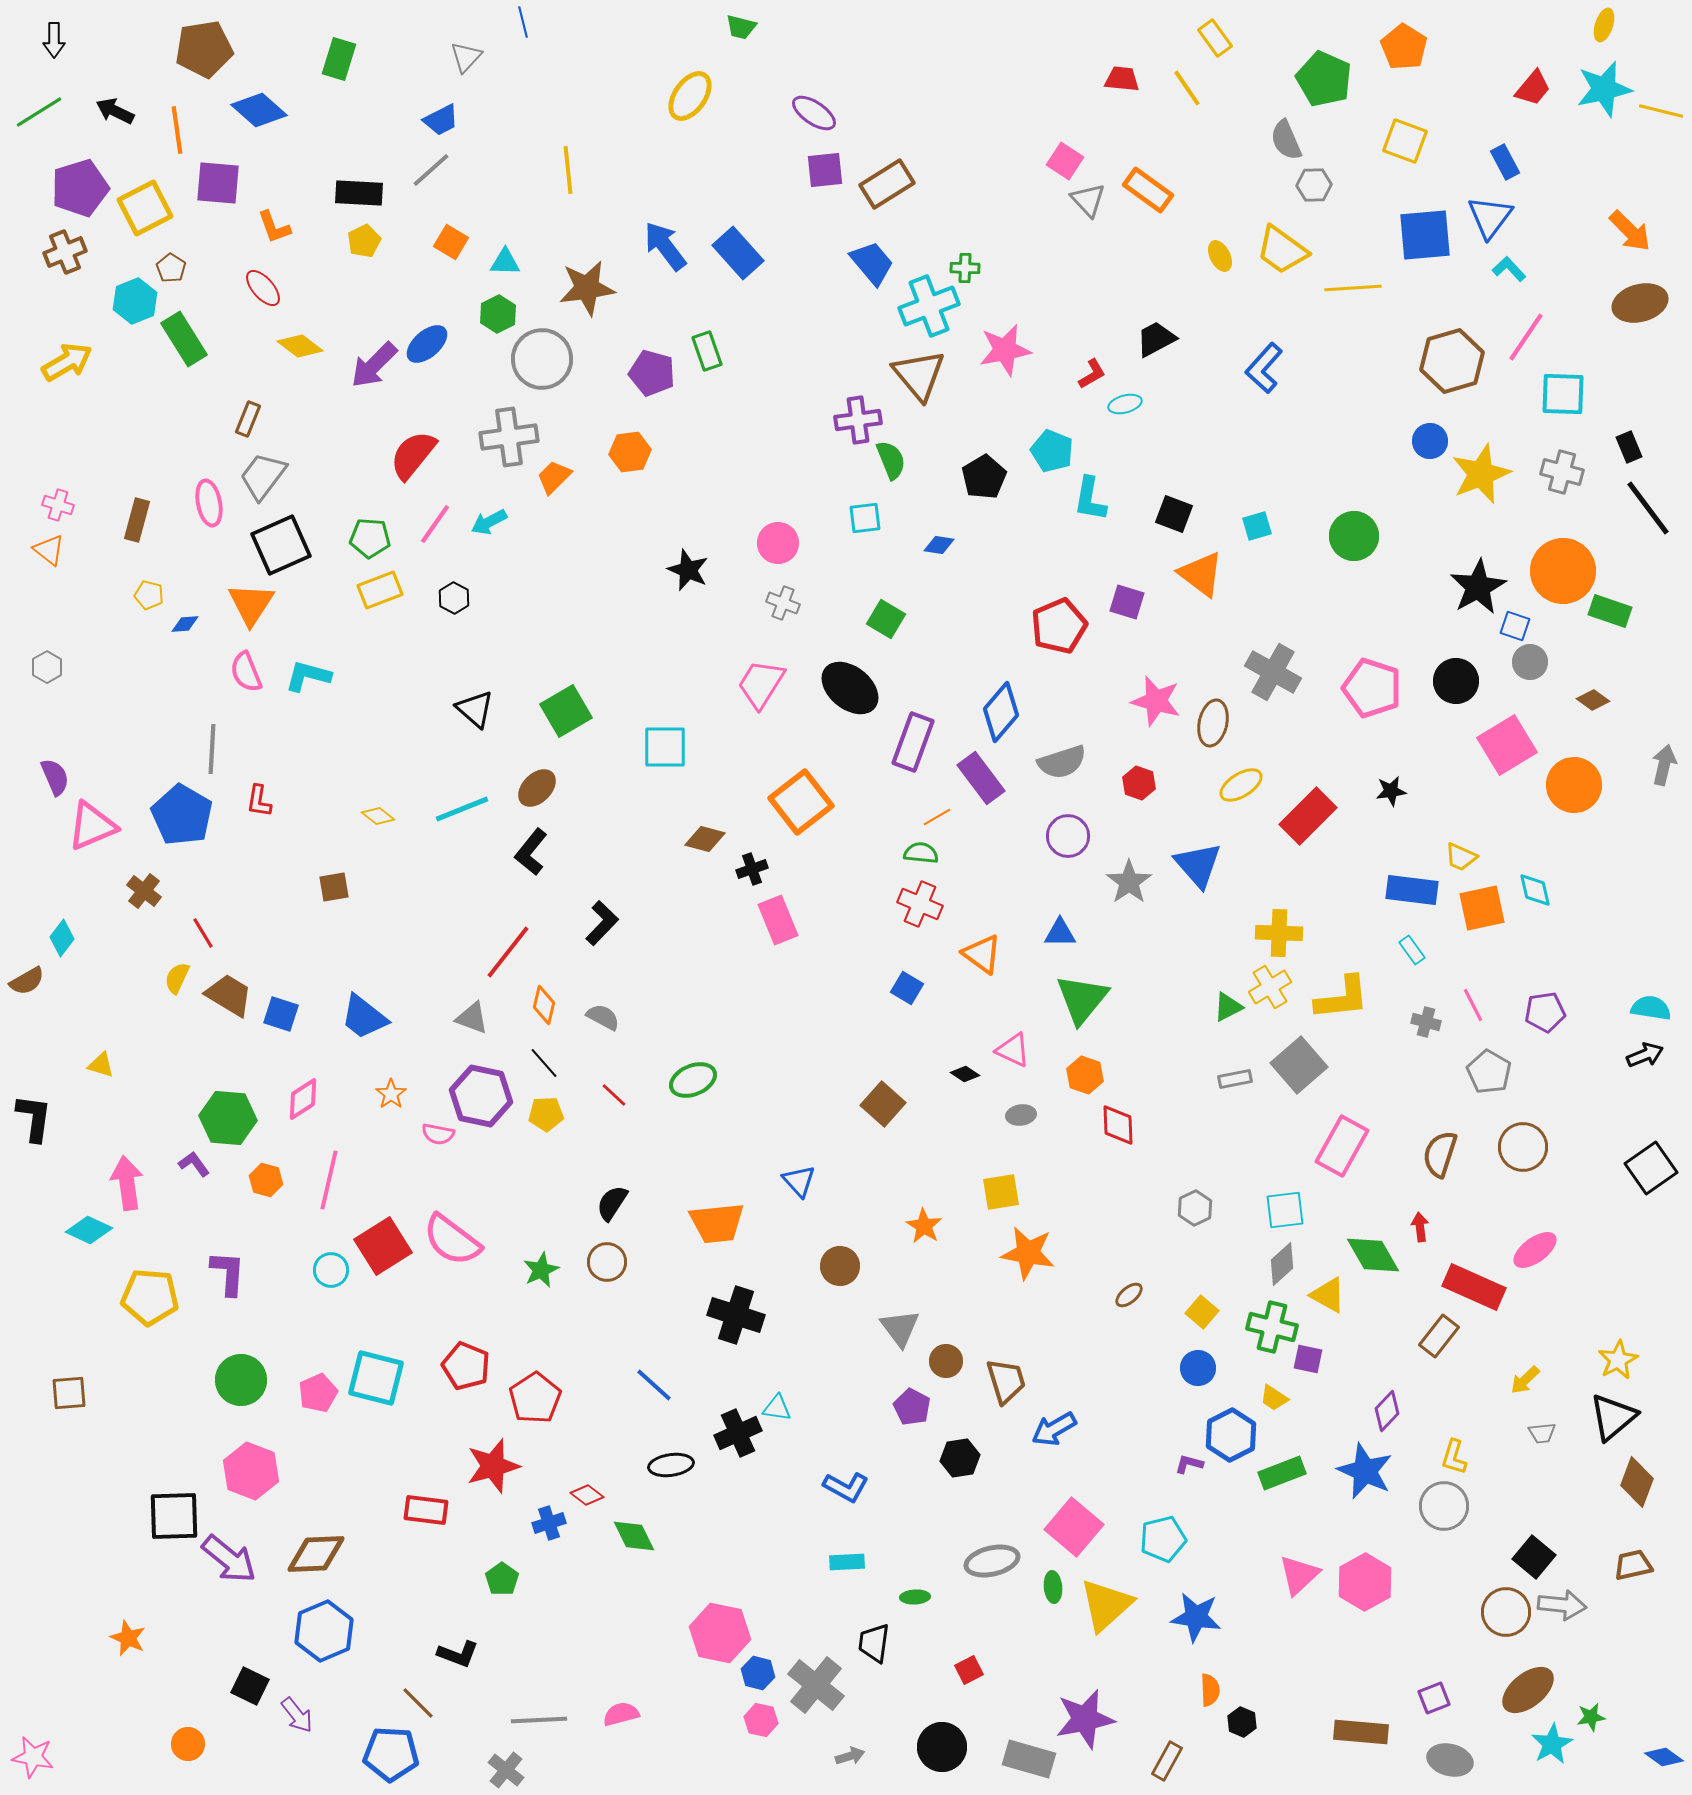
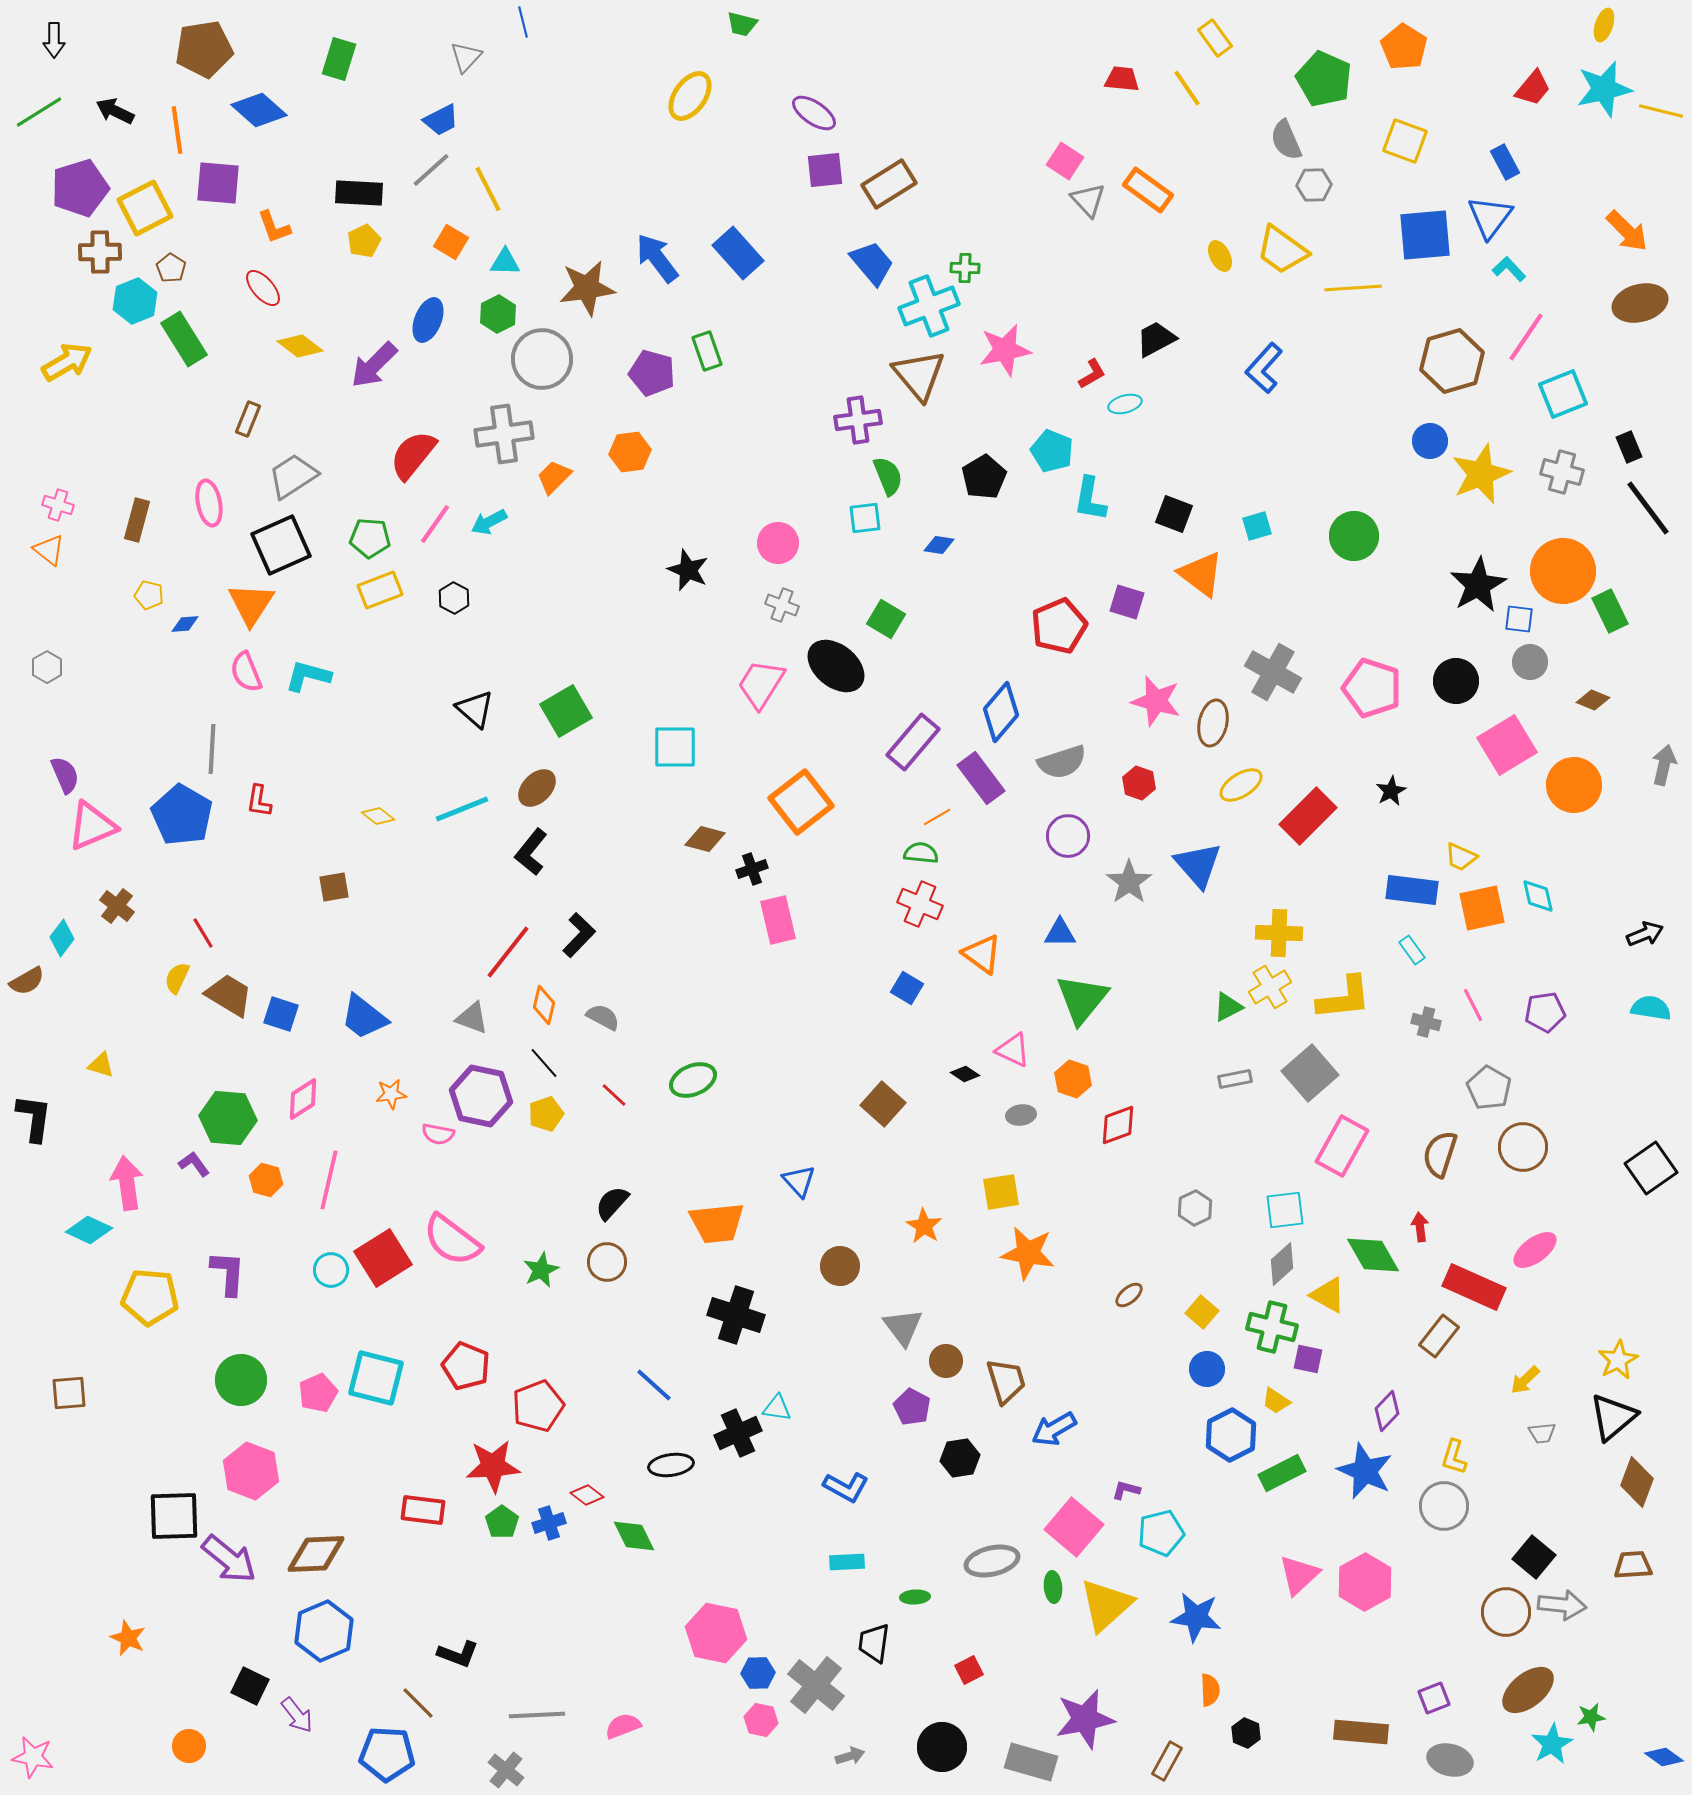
green trapezoid at (741, 27): moved 1 px right, 3 px up
yellow line at (568, 170): moved 80 px left, 19 px down; rotated 21 degrees counterclockwise
brown rectangle at (887, 184): moved 2 px right
orange arrow at (1630, 231): moved 3 px left
blue arrow at (665, 246): moved 8 px left, 12 px down
brown cross at (65, 252): moved 35 px right; rotated 21 degrees clockwise
blue ellipse at (427, 344): moved 1 px right, 24 px up; rotated 27 degrees counterclockwise
cyan square at (1563, 394): rotated 24 degrees counterclockwise
gray cross at (509, 437): moved 5 px left, 3 px up
green semicircle at (891, 460): moved 3 px left, 16 px down
gray trapezoid at (263, 476): moved 30 px right; rotated 20 degrees clockwise
black star at (1478, 587): moved 2 px up
gray cross at (783, 603): moved 1 px left, 2 px down
green rectangle at (1610, 611): rotated 45 degrees clockwise
blue square at (1515, 626): moved 4 px right, 7 px up; rotated 12 degrees counterclockwise
black ellipse at (850, 688): moved 14 px left, 22 px up
brown diamond at (1593, 700): rotated 12 degrees counterclockwise
purple rectangle at (913, 742): rotated 20 degrees clockwise
cyan square at (665, 747): moved 10 px right
purple semicircle at (55, 777): moved 10 px right, 2 px up
black star at (1391, 791): rotated 20 degrees counterclockwise
cyan diamond at (1535, 890): moved 3 px right, 6 px down
brown cross at (144, 891): moved 27 px left, 15 px down
pink rectangle at (778, 920): rotated 9 degrees clockwise
black L-shape at (602, 923): moved 23 px left, 12 px down
yellow L-shape at (1342, 998): moved 2 px right
black arrow at (1645, 1055): moved 121 px up
gray square at (1299, 1065): moved 11 px right, 8 px down
gray pentagon at (1489, 1072): moved 16 px down
orange hexagon at (1085, 1075): moved 12 px left, 4 px down
orange star at (391, 1094): rotated 28 degrees clockwise
yellow pentagon at (546, 1114): rotated 16 degrees counterclockwise
red diamond at (1118, 1125): rotated 72 degrees clockwise
black semicircle at (612, 1203): rotated 9 degrees clockwise
red square at (383, 1246): moved 12 px down
gray triangle at (900, 1328): moved 3 px right, 1 px up
blue circle at (1198, 1368): moved 9 px right, 1 px down
red pentagon at (535, 1398): moved 3 px right, 8 px down; rotated 12 degrees clockwise
yellow trapezoid at (1274, 1398): moved 2 px right, 3 px down
purple L-shape at (1189, 1464): moved 63 px left, 26 px down
red star at (493, 1466): rotated 12 degrees clockwise
green rectangle at (1282, 1473): rotated 6 degrees counterclockwise
red rectangle at (426, 1510): moved 3 px left
cyan pentagon at (1163, 1539): moved 2 px left, 6 px up
brown trapezoid at (1633, 1565): rotated 9 degrees clockwise
green pentagon at (502, 1579): moved 57 px up
pink hexagon at (720, 1633): moved 4 px left
blue hexagon at (758, 1673): rotated 16 degrees counterclockwise
pink semicircle at (621, 1714): moved 2 px right, 12 px down; rotated 6 degrees counterclockwise
gray line at (539, 1720): moved 2 px left, 5 px up
black hexagon at (1242, 1722): moved 4 px right, 11 px down
orange circle at (188, 1744): moved 1 px right, 2 px down
blue pentagon at (391, 1754): moved 4 px left
gray rectangle at (1029, 1759): moved 2 px right, 3 px down
